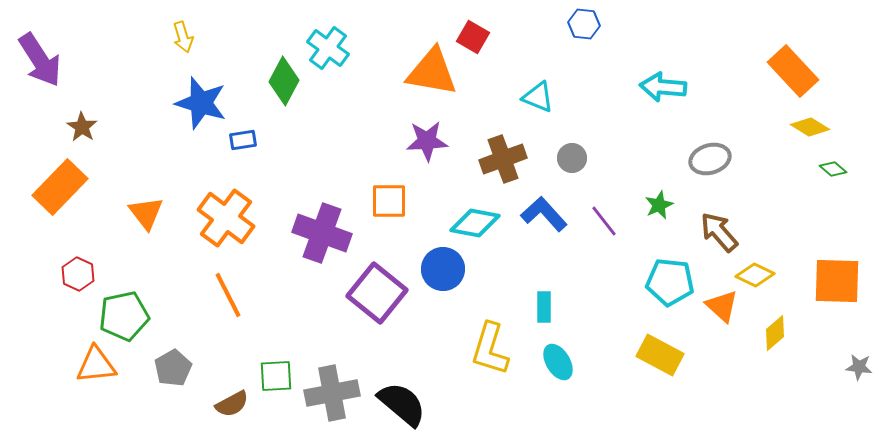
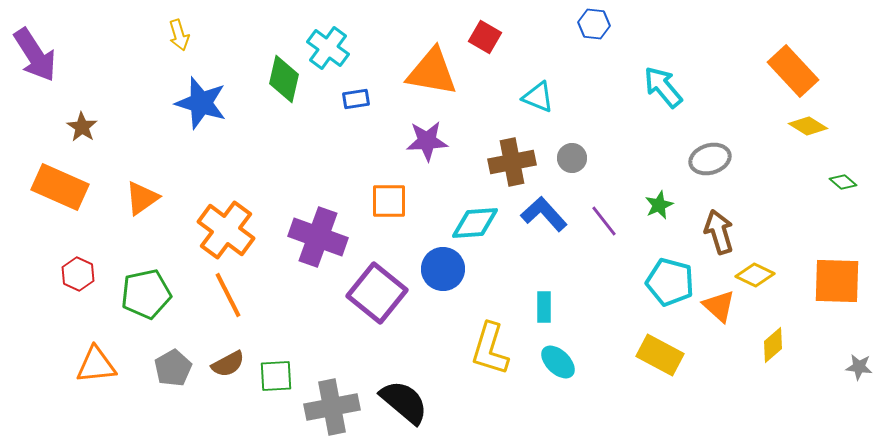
blue hexagon at (584, 24): moved 10 px right
yellow arrow at (183, 37): moved 4 px left, 2 px up
red square at (473, 37): moved 12 px right
purple arrow at (40, 60): moved 5 px left, 5 px up
green diamond at (284, 81): moved 2 px up; rotated 15 degrees counterclockwise
cyan arrow at (663, 87): rotated 45 degrees clockwise
yellow diamond at (810, 127): moved 2 px left, 1 px up
blue rectangle at (243, 140): moved 113 px right, 41 px up
brown cross at (503, 159): moved 9 px right, 3 px down; rotated 9 degrees clockwise
green diamond at (833, 169): moved 10 px right, 13 px down
orange rectangle at (60, 187): rotated 70 degrees clockwise
orange triangle at (146, 213): moved 4 px left, 15 px up; rotated 33 degrees clockwise
orange cross at (226, 218): moved 12 px down
cyan diamond at (475, 223): rotated 15 degrees counterclockwise
brown arrow at (719, 232): rotated 24 degrees clockwise
purple cross at (322, 233): moved 4 px left, 4 px down
cyan pentagon at (670, 282): rotated 9 degrees clockwise
orange triangle at (722, 306): moved 3 px left
green pentagon at (124, 316): moved 22 px right, 22 px up
yellow diamond at (775, 333): moved 2 px left, 12 px down
cyan ellipse at (558, 362): rotated 15 degrees counterclockwise
gray cross at (332, 393): moved 14 px down
brown semicircle at (232, 404): moved 4 px left, 40 px up
black semicircle at (402, 404): moved 2 px right, 2 px up
